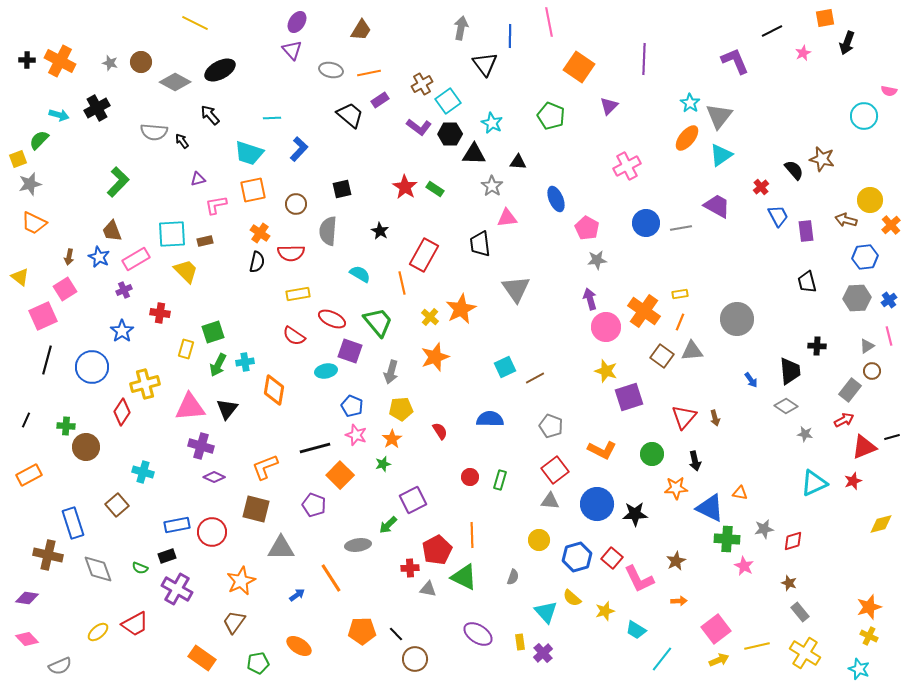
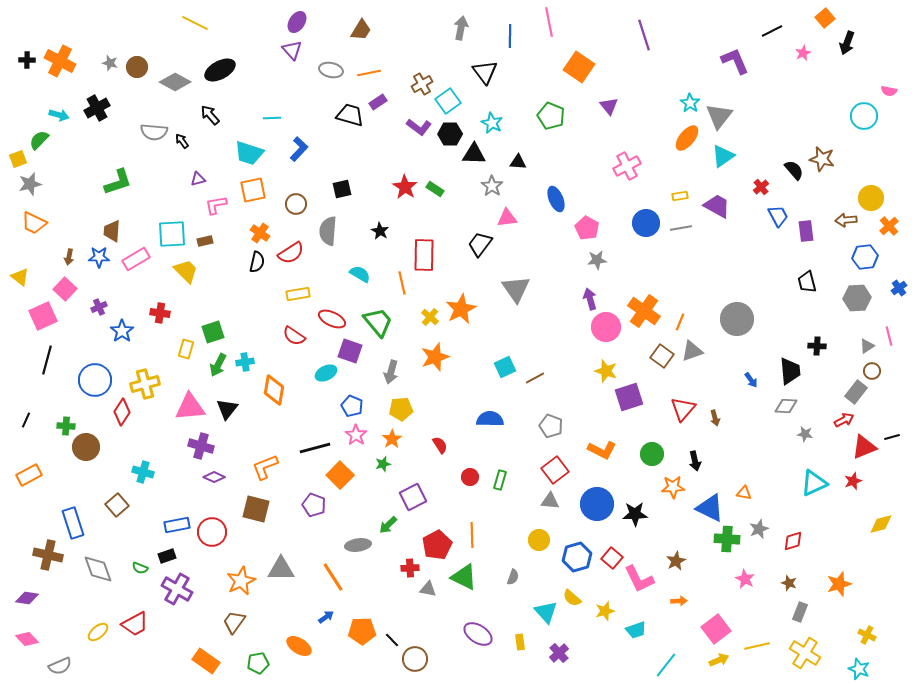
orange square at (825, 18): rotated 30 degrees counterclockwise
purple line at (644, 59): moved 24 px up; rotated 20 degrees counterclockwise
brown circle at (141, 62): moved 4 px left, 5 px down
black triangle at (485, 64): moved 8 px down
purple rectangle at (380, 100): moved 2 px left, 2 px down
purple triangle at (609, 106): rotated 24 degrees counterclockwise
black trapezoid at (350, 115): rotated 24 degrees counterclockwise
cyan triangle at (721, 155): moved 2 px right, 1 px down
green L-shape at (118, 182): rotated 28 degrees clockwise
yellow circle at (870, 200): moved 1 px right, 2 px up
brown arrow at (846, 220): rotated 20 degrees counterclockwise
orange cross at (891, 225): moved 2 px left, 1 px down
brown trapezoid at (112, 231): rotated 25 degrees clockwise
black trapezoid at (480, 244): rotated 44 degrees clockwise
red semicircle at (291, 253): rotated 32 degrees counterclockwise
red rectangle at (424, 255): rotated 28 degrees counterclockwise
blue star at (99, 257): rotated 25 degrees counterclockwise
pink square at (65, 289): rotated 15 degrees counterclockwise
purple cross at (124, 290): moved 25 px left, 17 px down
yellow rectangle at (680, 294): moved 98 px up
blue cross at (889, 300): moved 10 px right, 12 px up
gray triangle at (692, 351): rotated 15 degrees counterclockwise
blue circle at (92, 367): moved 3 px right, 13 px down
cyan ellipse at (326, 371): moved 2 px down; rotated 15 degrees counterclockwise
gray rectangle at (850, 390): moved 6 px right, 2 px down
gray diamond at (786, 406): rotated 30 degrees counterclockwise
red triangle at (684, 417): moved 1 px left, 8 px up
red semicircle at (440, 431): moved 14 px down
pink star at (356, 435): rotated 15 degrees clockwise
orange star at (676, 488): moved 3 px left, 1 px up
orange triangle at (740, 493): moved 4 px right
purple square at (413, 500): moved 3 px up
gray star at (764, 529): moved 5 px left; rotated 12 degrees counterclockwise
gray triangle at (281, 548): moved 21 px down
red pentagon at (437, 550): moved 5 px up
pink star at (744, 566): moved 1 px right, 13 px down
orange line at (331, 578): moved 2 px right, 1 px up
blue arrow at (297, 595): moved 29 px right, 22 px down
orange star at (869, 607): moved 30 px left, 23 px up
gray rectangle at (800, 612): rotated 60 degrees clockwise
cyan trapezoid at (636, 630): rotated 50 degrees counterclockwise
black line at (396, 634): moved 4 px left, 6 px down
yellow cross at (869, 636): moved 2 px left, 1 px up
purple cross at (543, 653): moved 16 px right
orange rectangle at (202, 658): moved 4 px right, 3 px down
cyan line at (662, 659): moved 4 px right, 6 px down
